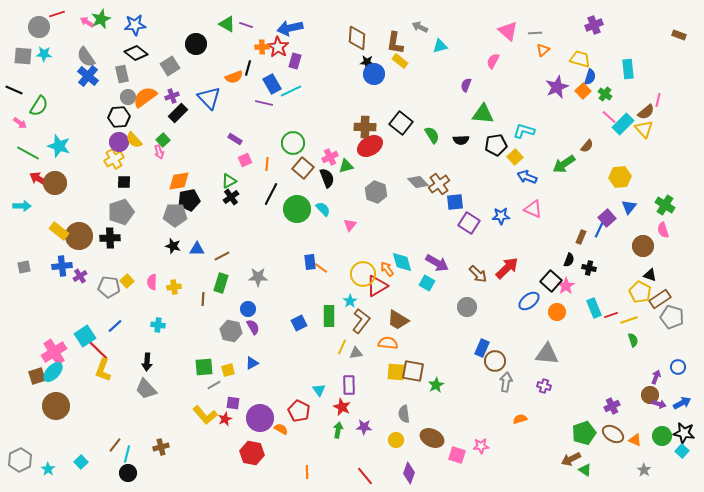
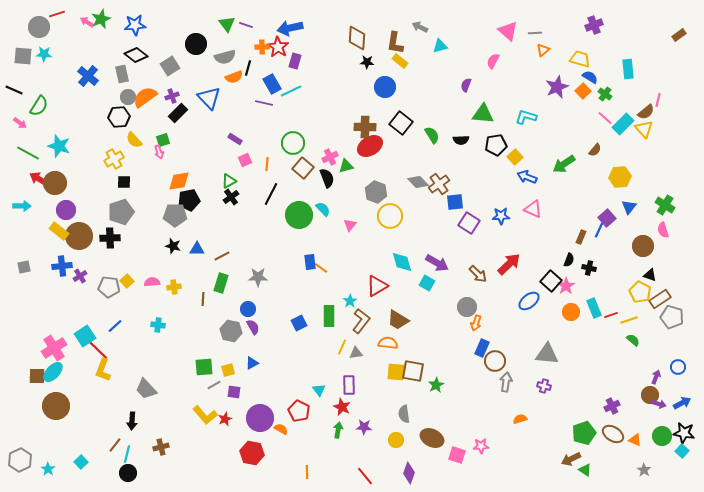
green triangle at (227, 24): rotated 24 degrees clockwise
brown rectangle at (679, 35): rotated 56 degrees counterclockwise
black diamond at (136, 53): moved 2 px down
gray semicircle at (86, 57): moved 139 px right; rotated 70 degrees counterclockwise
blue circle at (374, 74): moved 11 px right, 13 px down
blue semicircle at (590, 77): rotated 77 degrees counterclockwise
pink line at (609, 117): moved 4 px left, 1 px down
cyan L-shape at (524, 131): moved 2 px right, 14 px up
green square at (163, 140): rotated 24 degrees clockwise
purple circle at (119, 142): moved 53 px left, 68 px down
brown semicircle at (587, 146): moved 8 px right, 4 px down
green circle at (297, 209): moved 2 px right, 6 px down
red arrow at (507, 268): moved 2 px right, 4 px up
orange arrow at (387, 269): moved 89 px right, 54 px down; rotated 126 degrees counterclockwise
yellow circle at (363, 274): moved 27 px right, 58 px up
pink semicircle at (152, 282): rotated 84 degrees clockwise
orange circle at (557, 312): moved 14 px right
green semicircle at (633, 340): rotated 32 degrees counterclockwise
pink cross at (54, 352): moved 4 px up
black arrow at (147, 362): moved 15 px left, 59 px down
brown square at (37, 376): rotated 18 degrees clockwise
purple square at (233, 403): moved 1 px right, 11 px up
